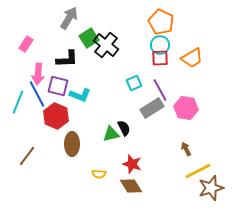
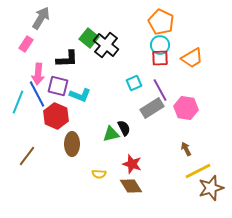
gray arrow: moved 28 px left
green square: rotated 18 degrees counterclockwise
